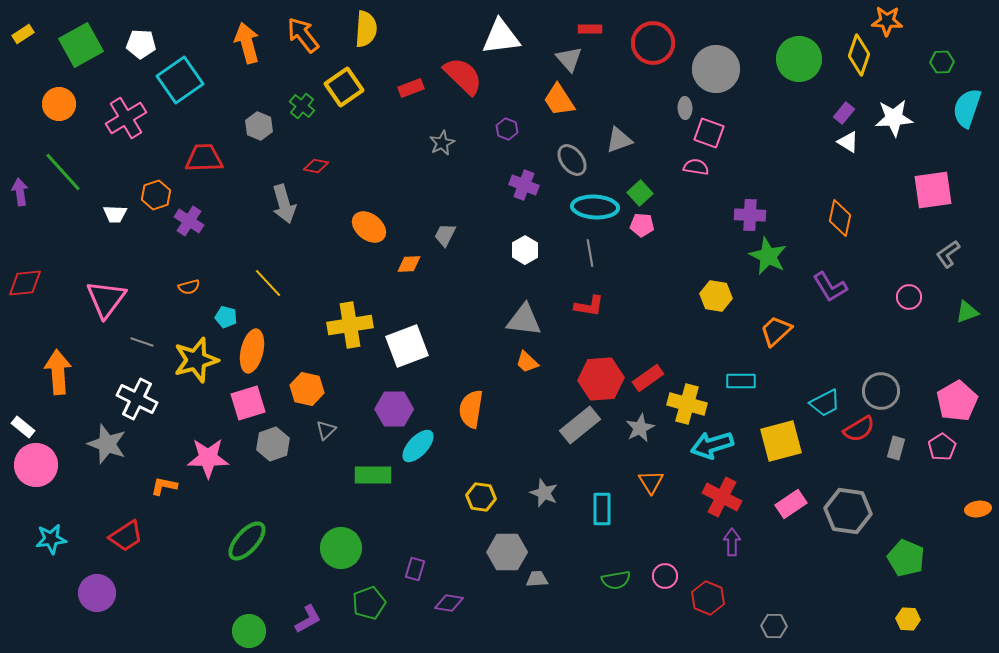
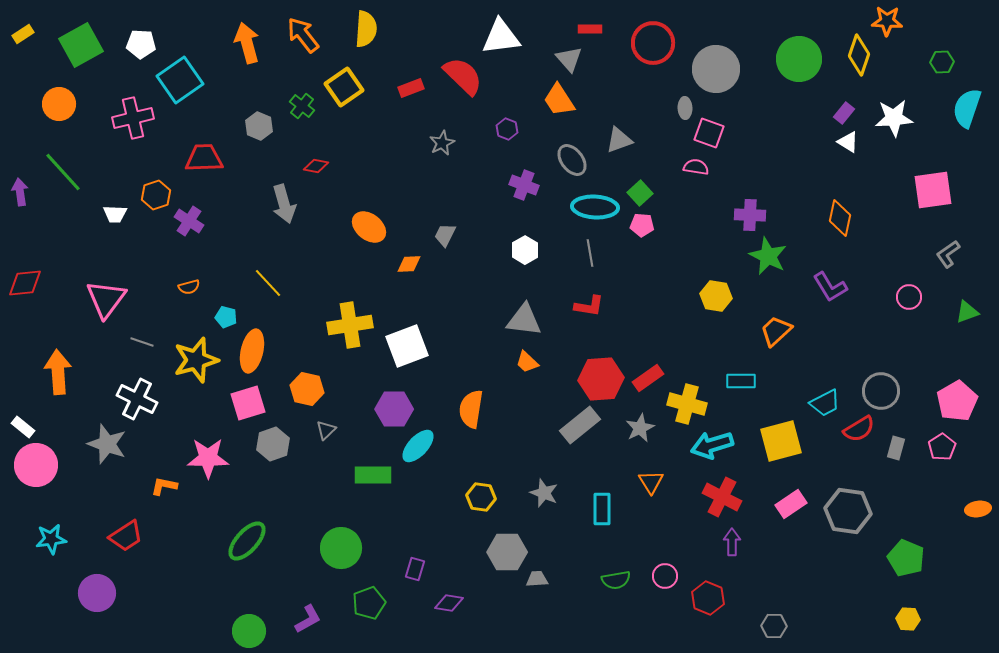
pink cross at (126, 118): moved 7 px right; rotated 18 degrees clockwise
